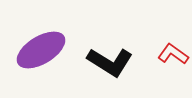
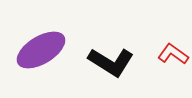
black L-shape: moved 1 px right
